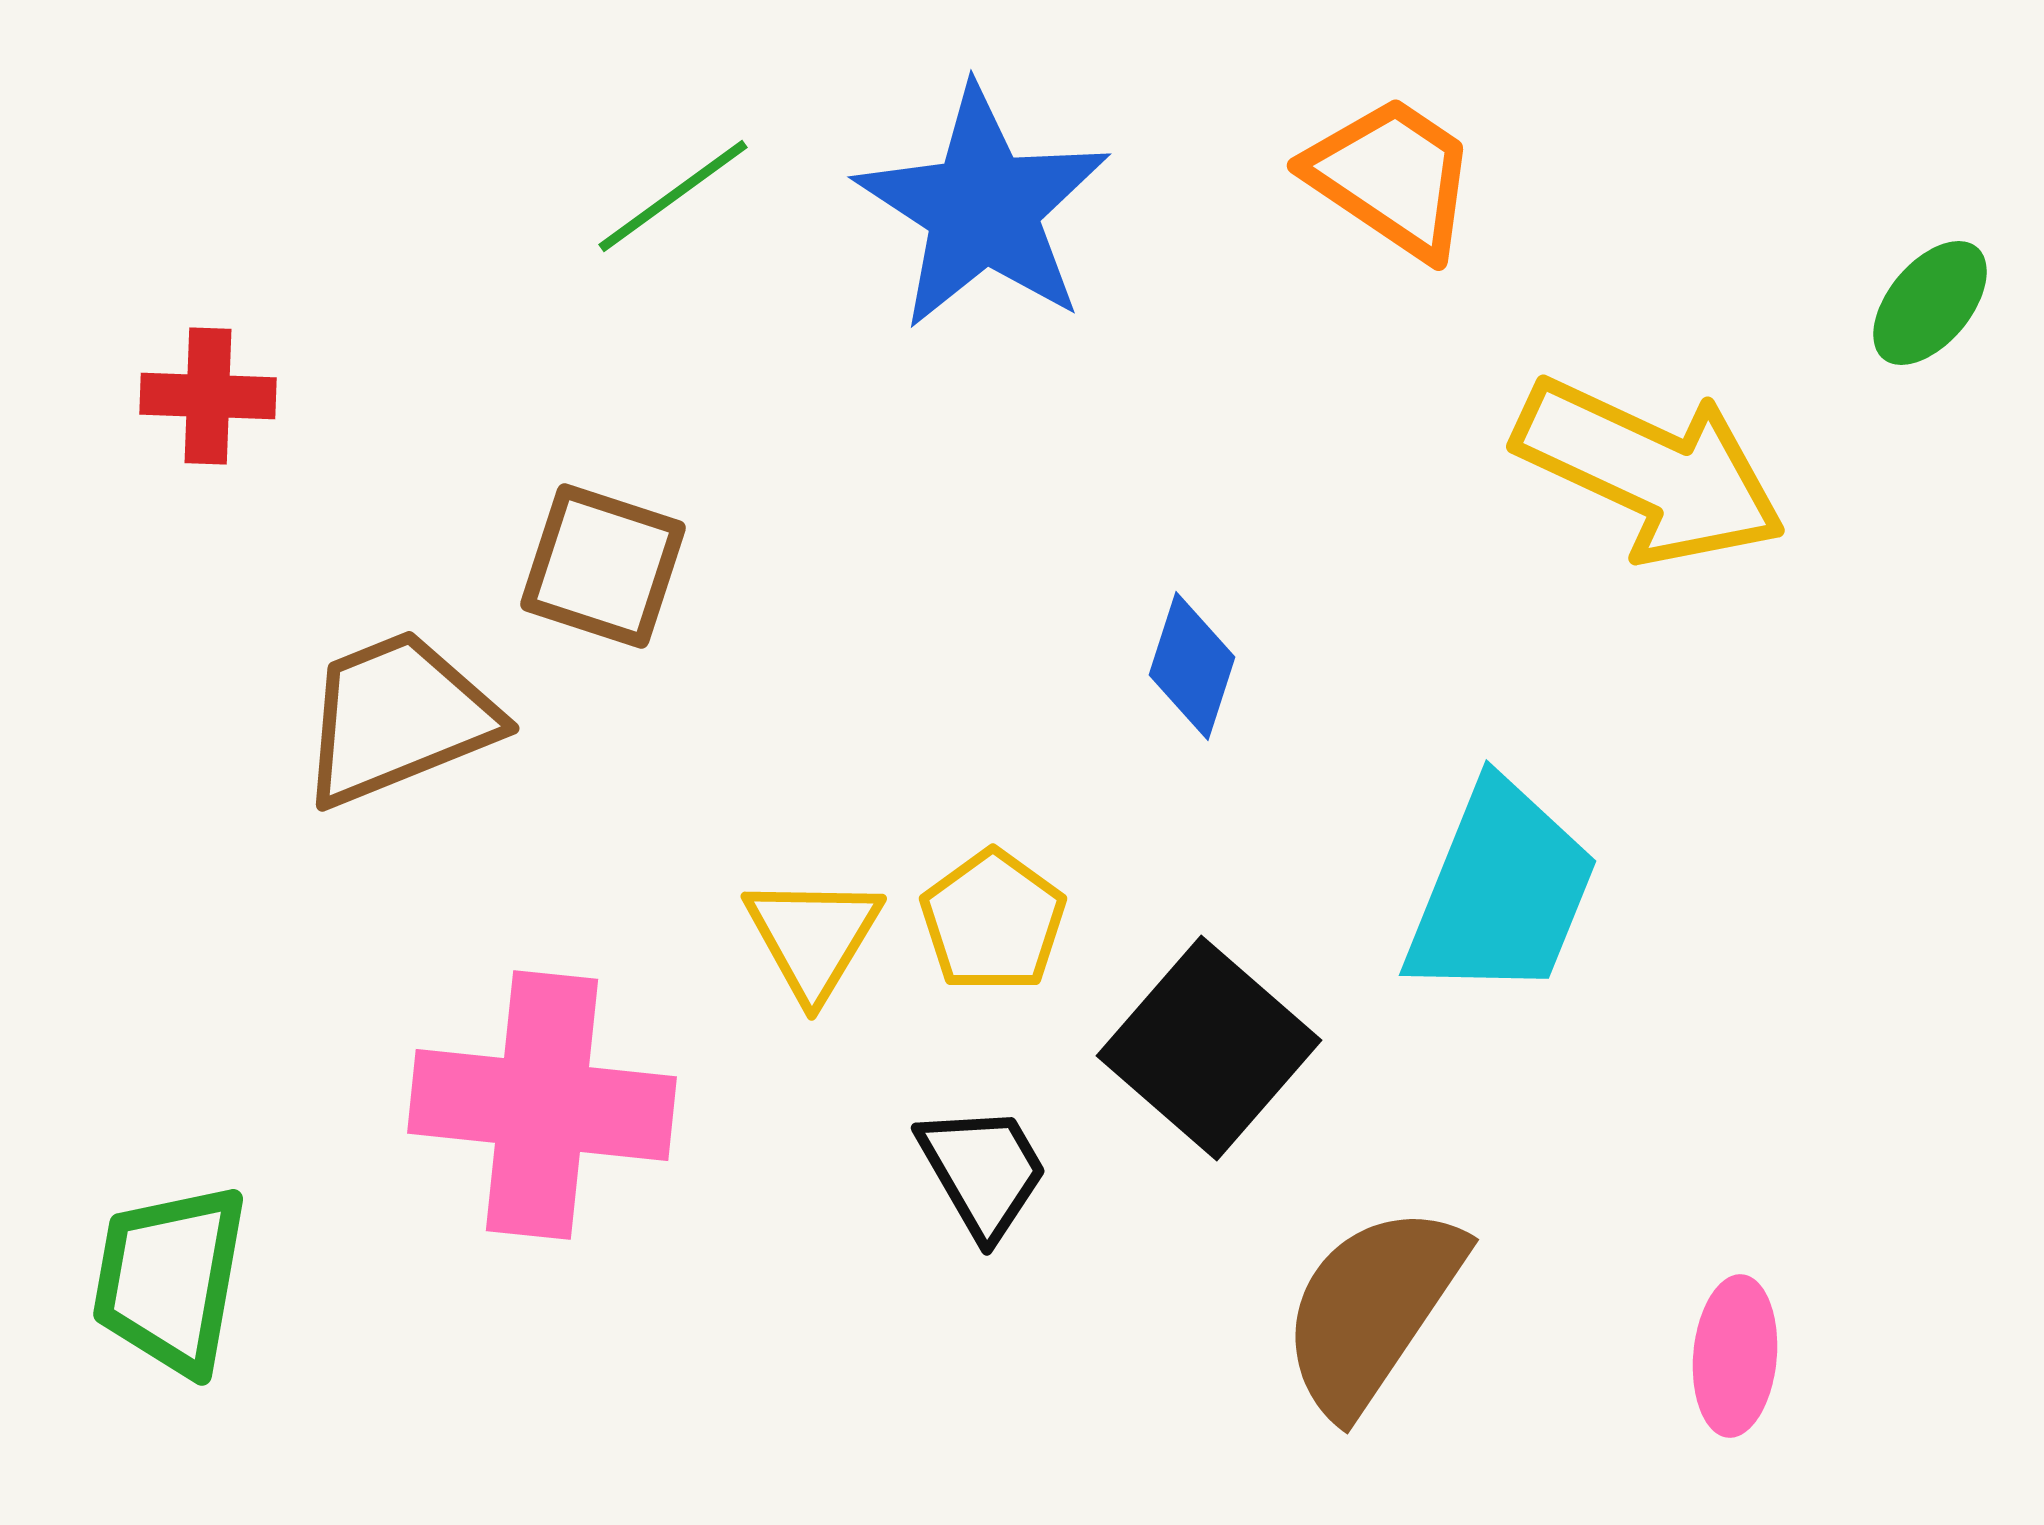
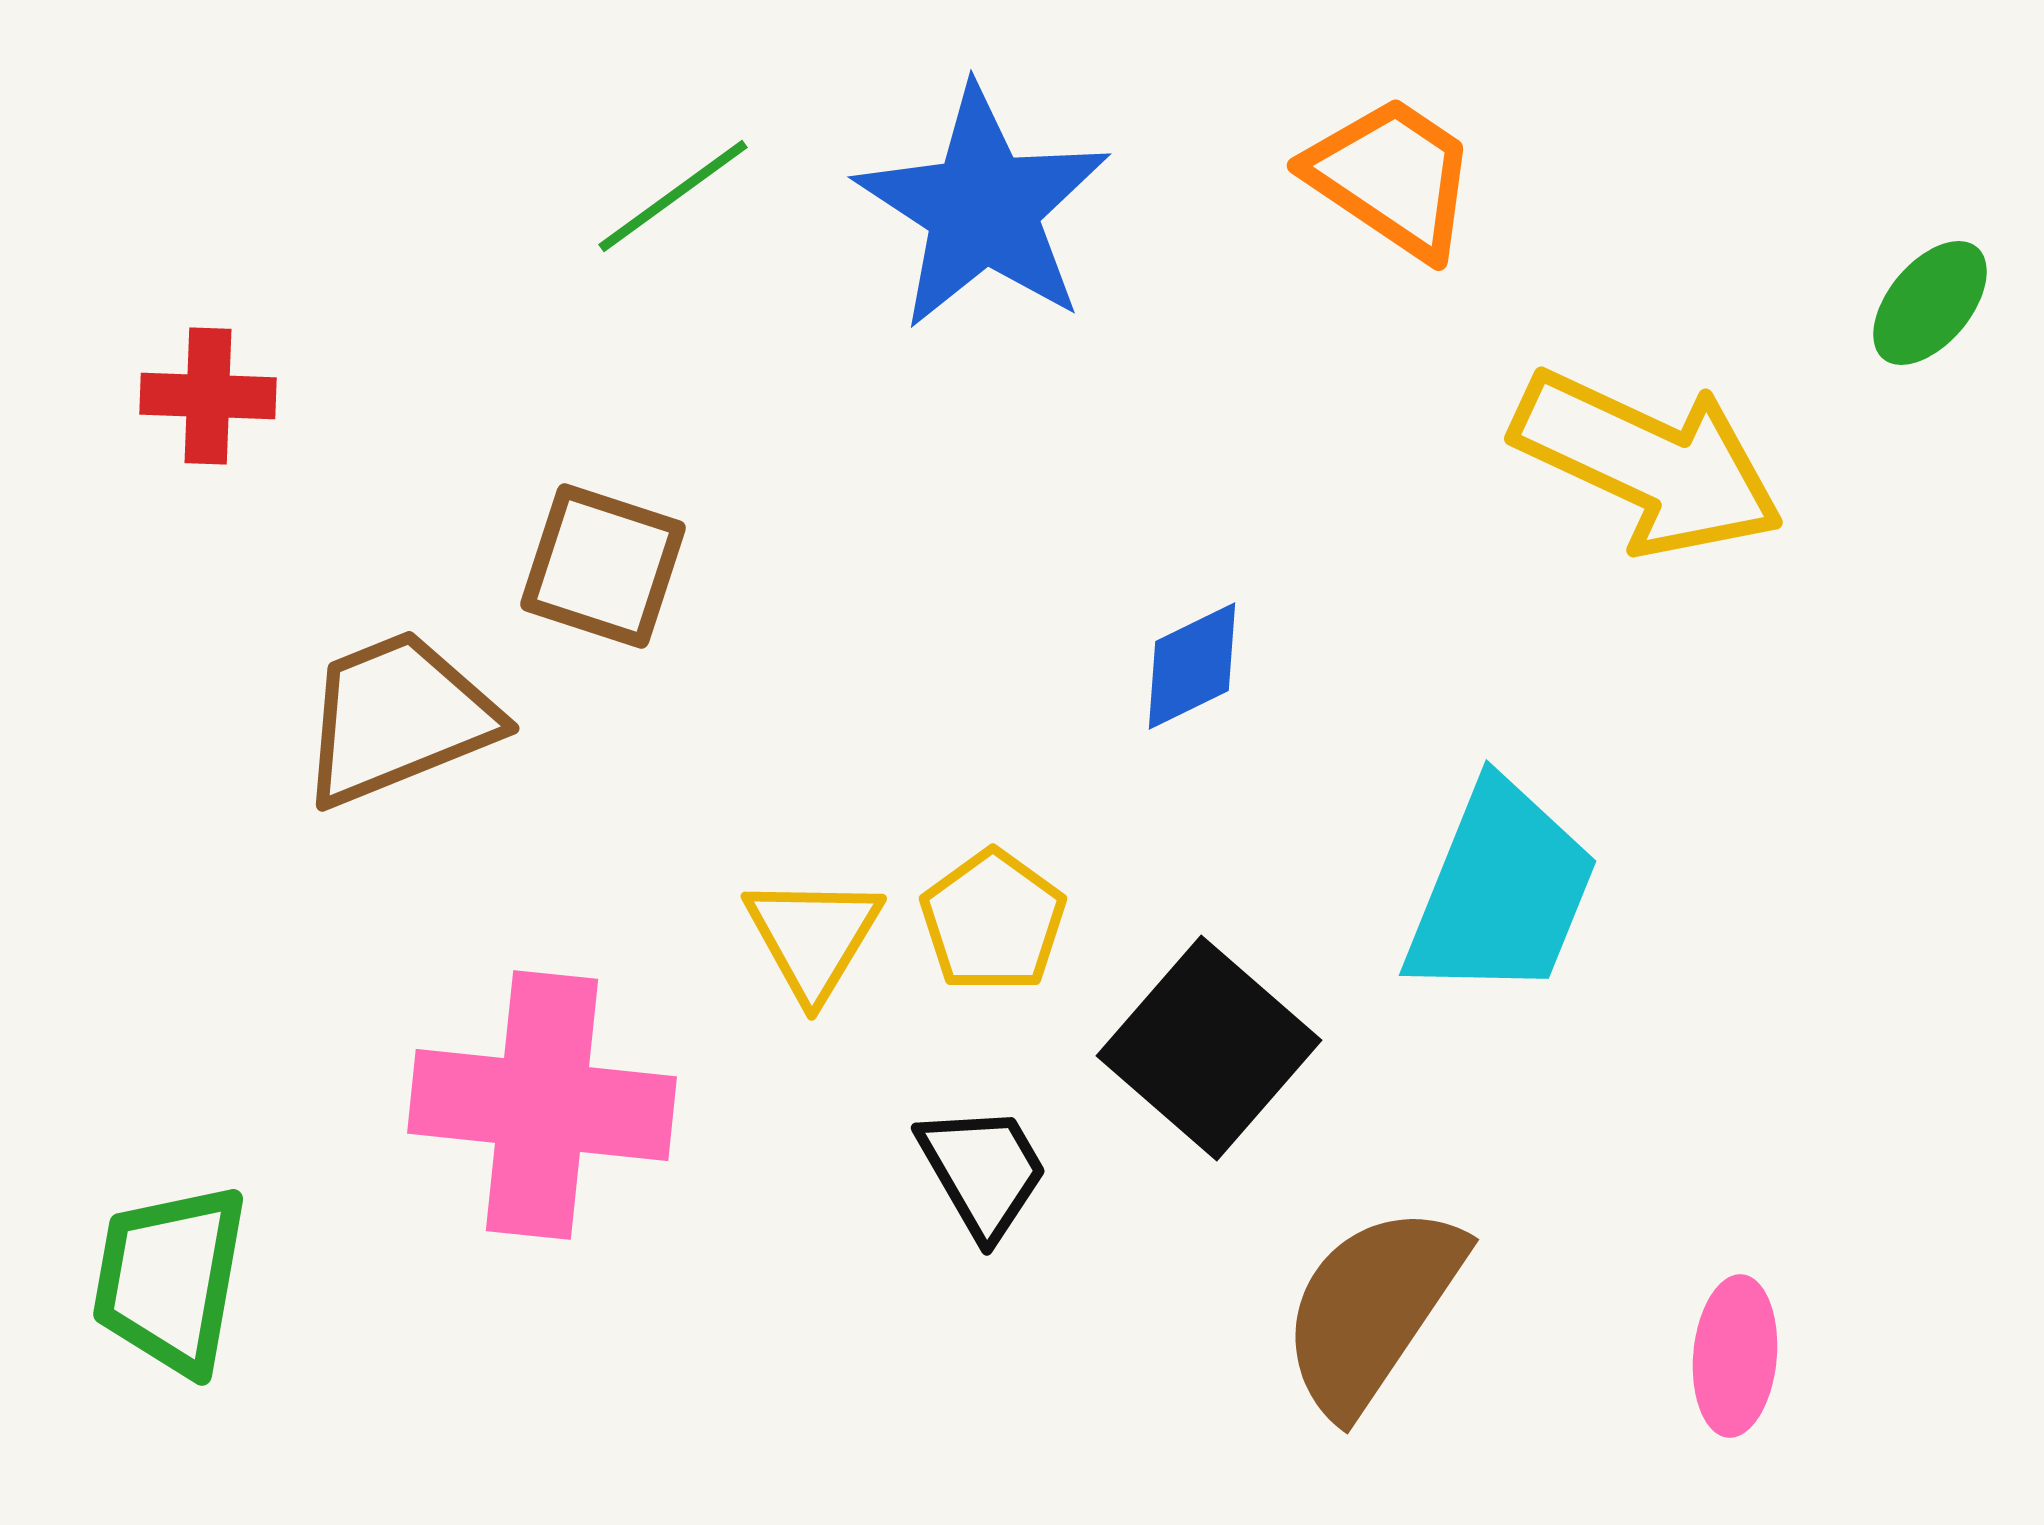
yellow arrow: moved 2 px left, 8 px up
blue diamond: rotated 46 degrees clockwise
